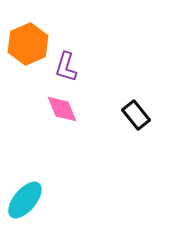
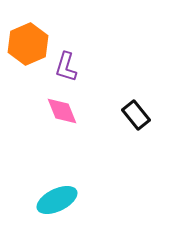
pink diamond: moved 2 px down
cyan ellipse: moved 32 px right; rotated 24 degrees clockwise
